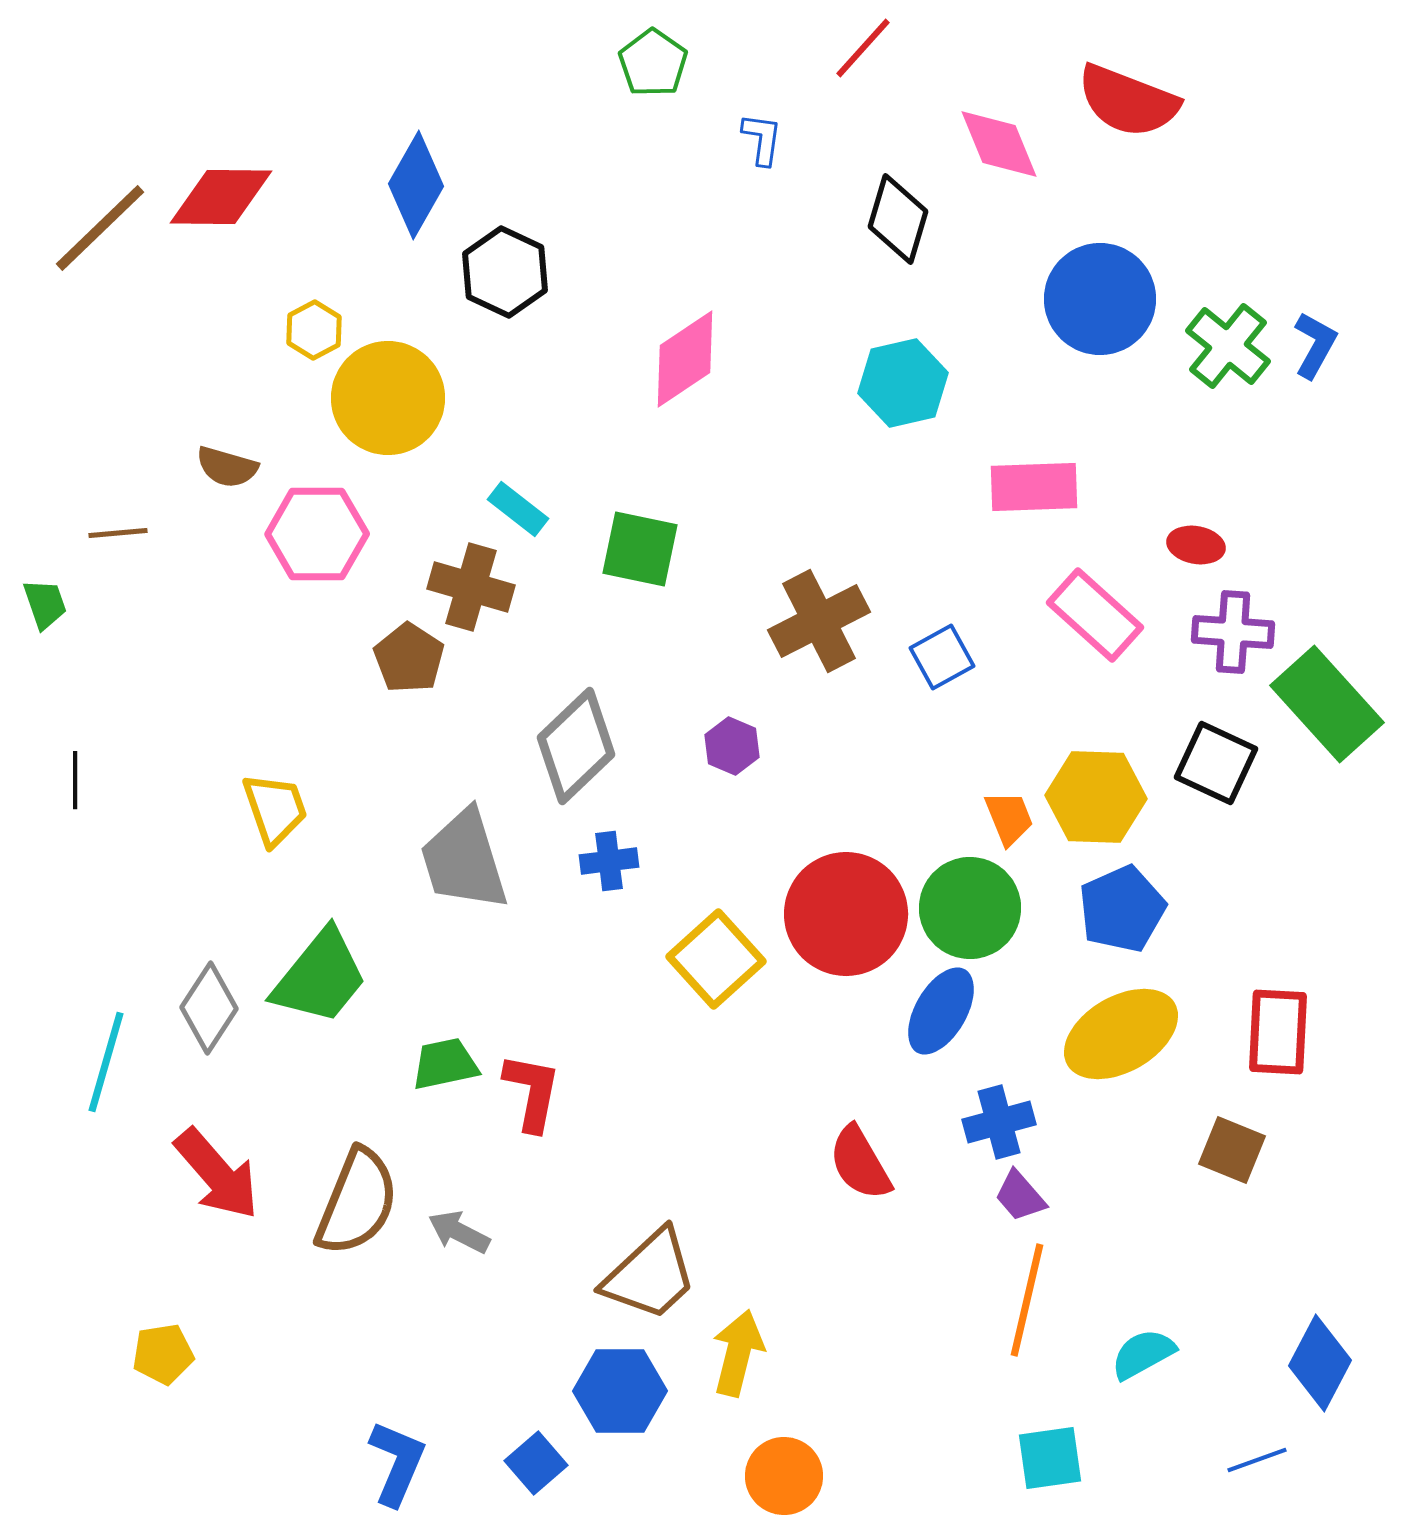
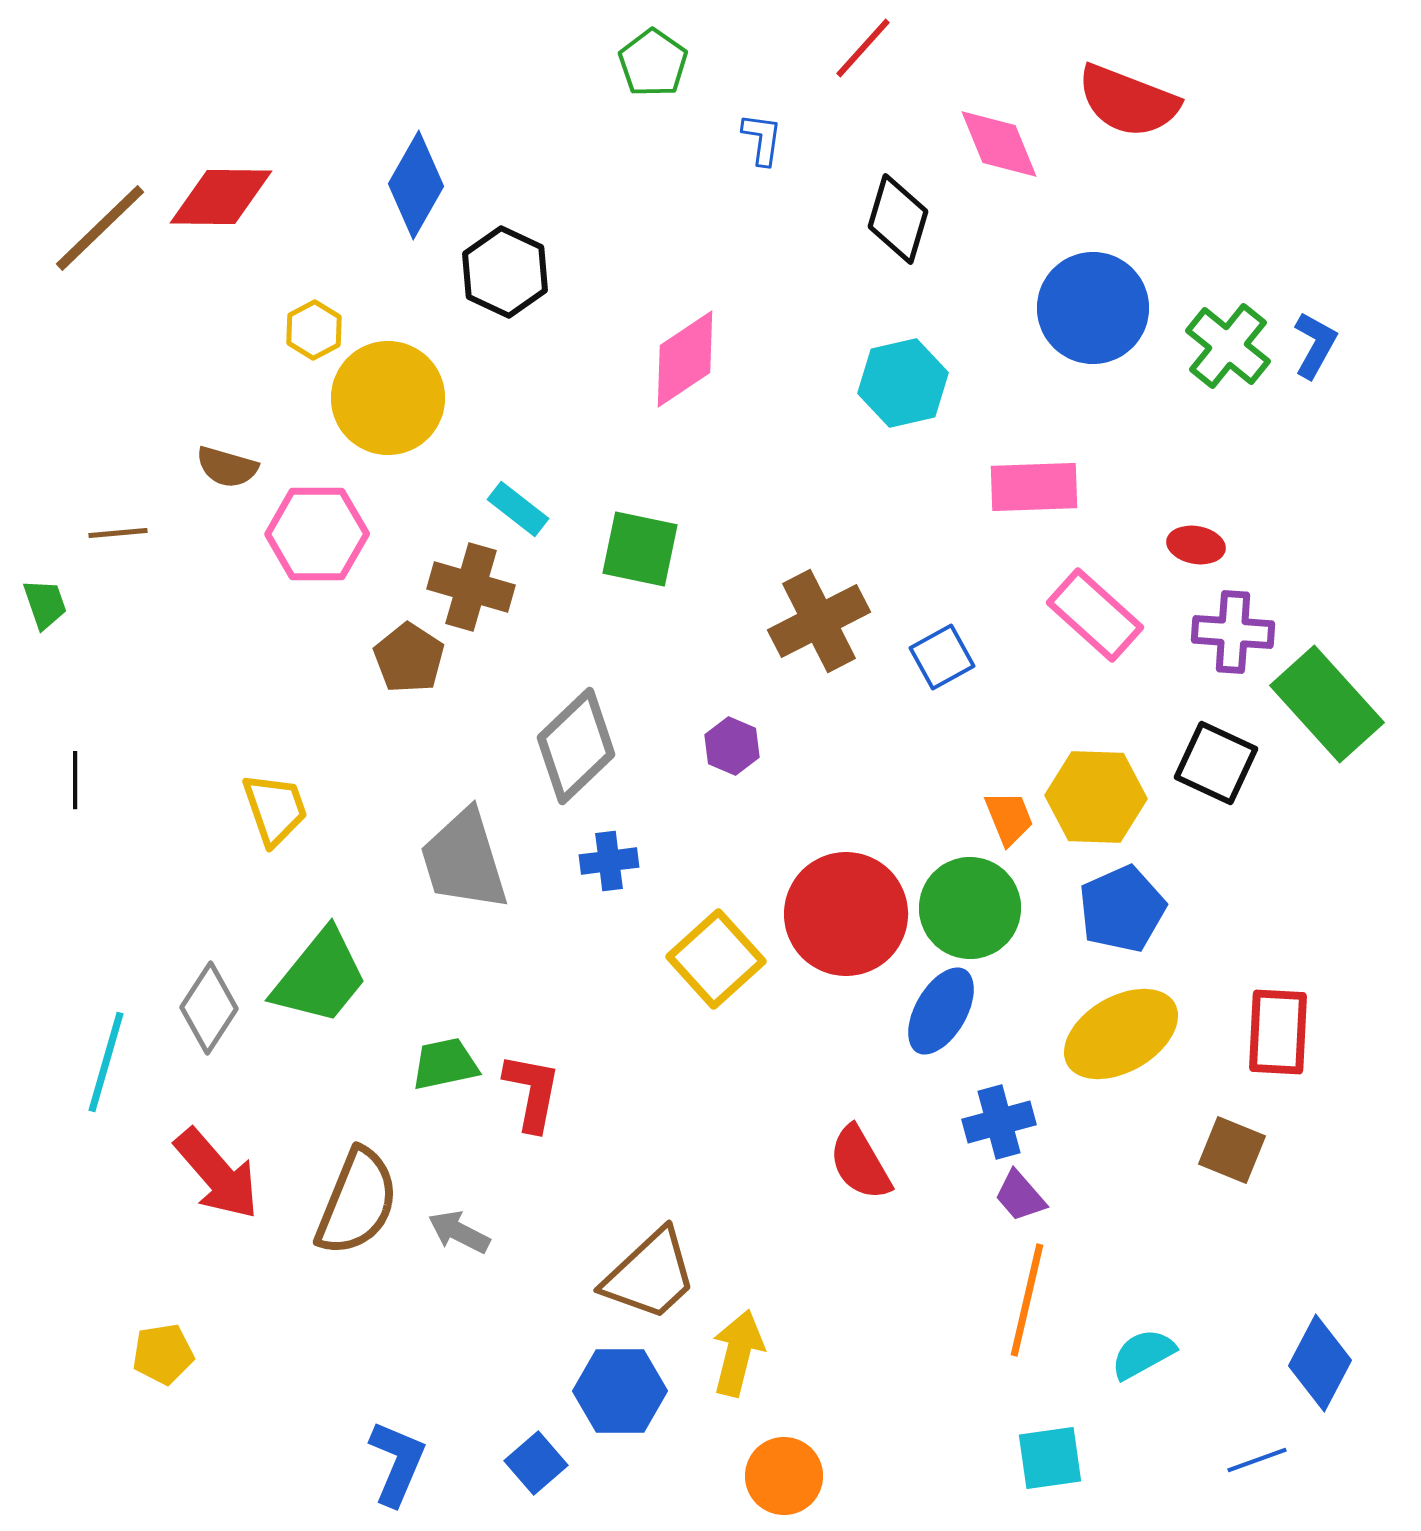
blue circle at (1100, 299): moved 7 px left, 9 px down
